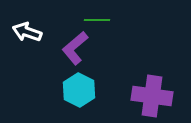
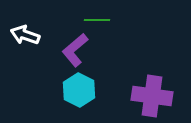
white arrow: moved 2 px left, 3 px down
purple L-shape: moved 2 px down
